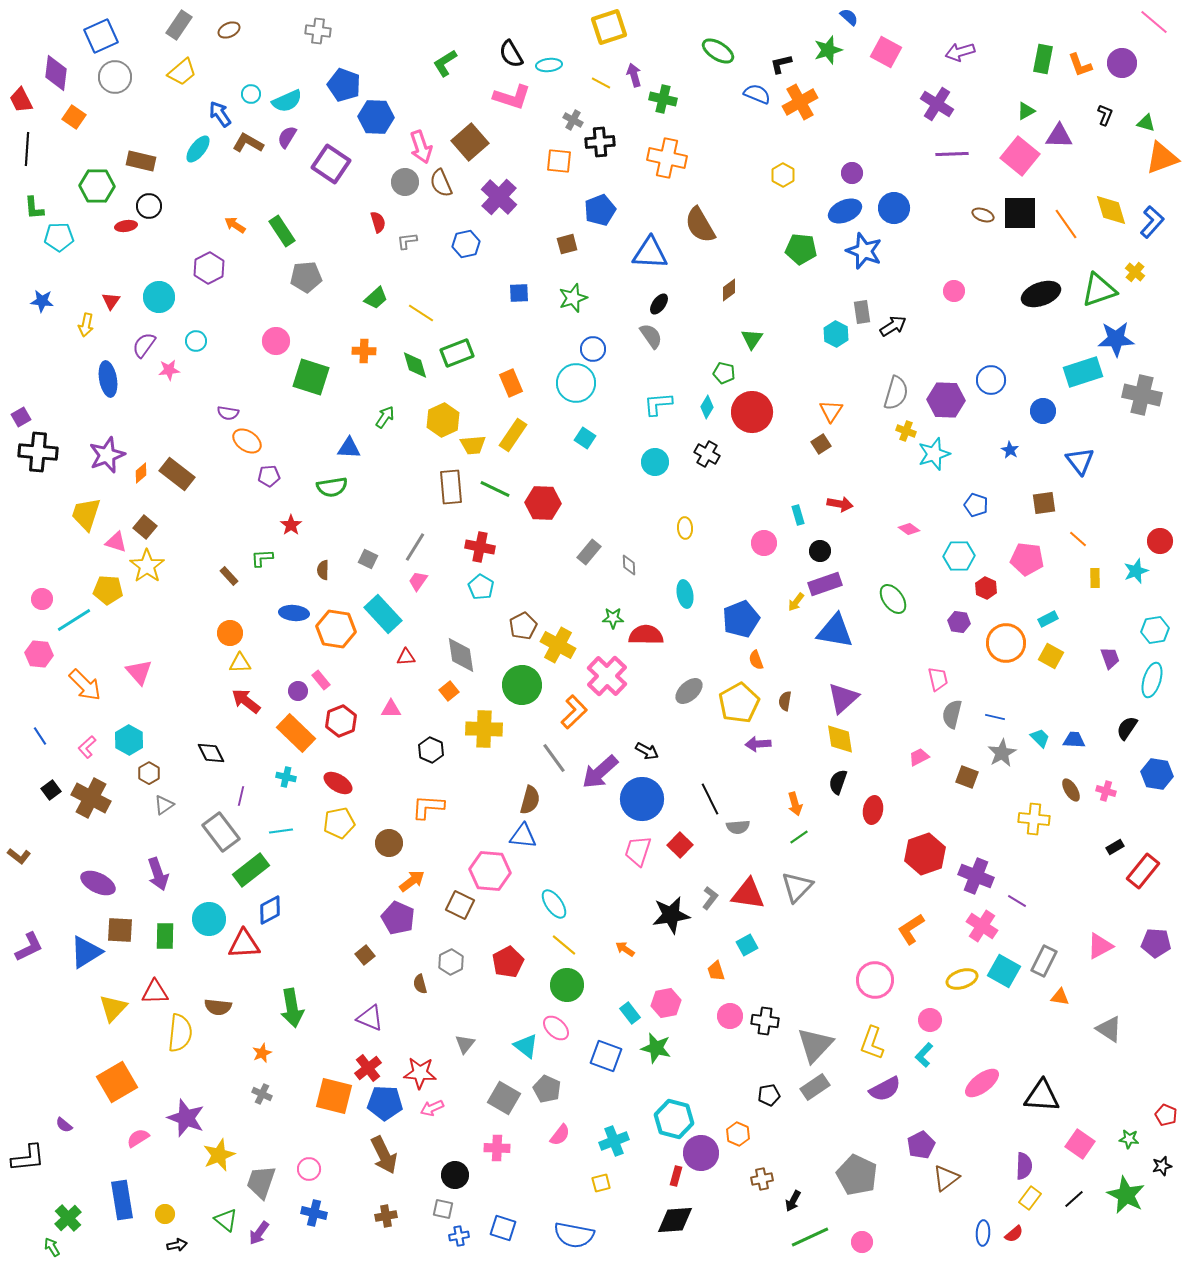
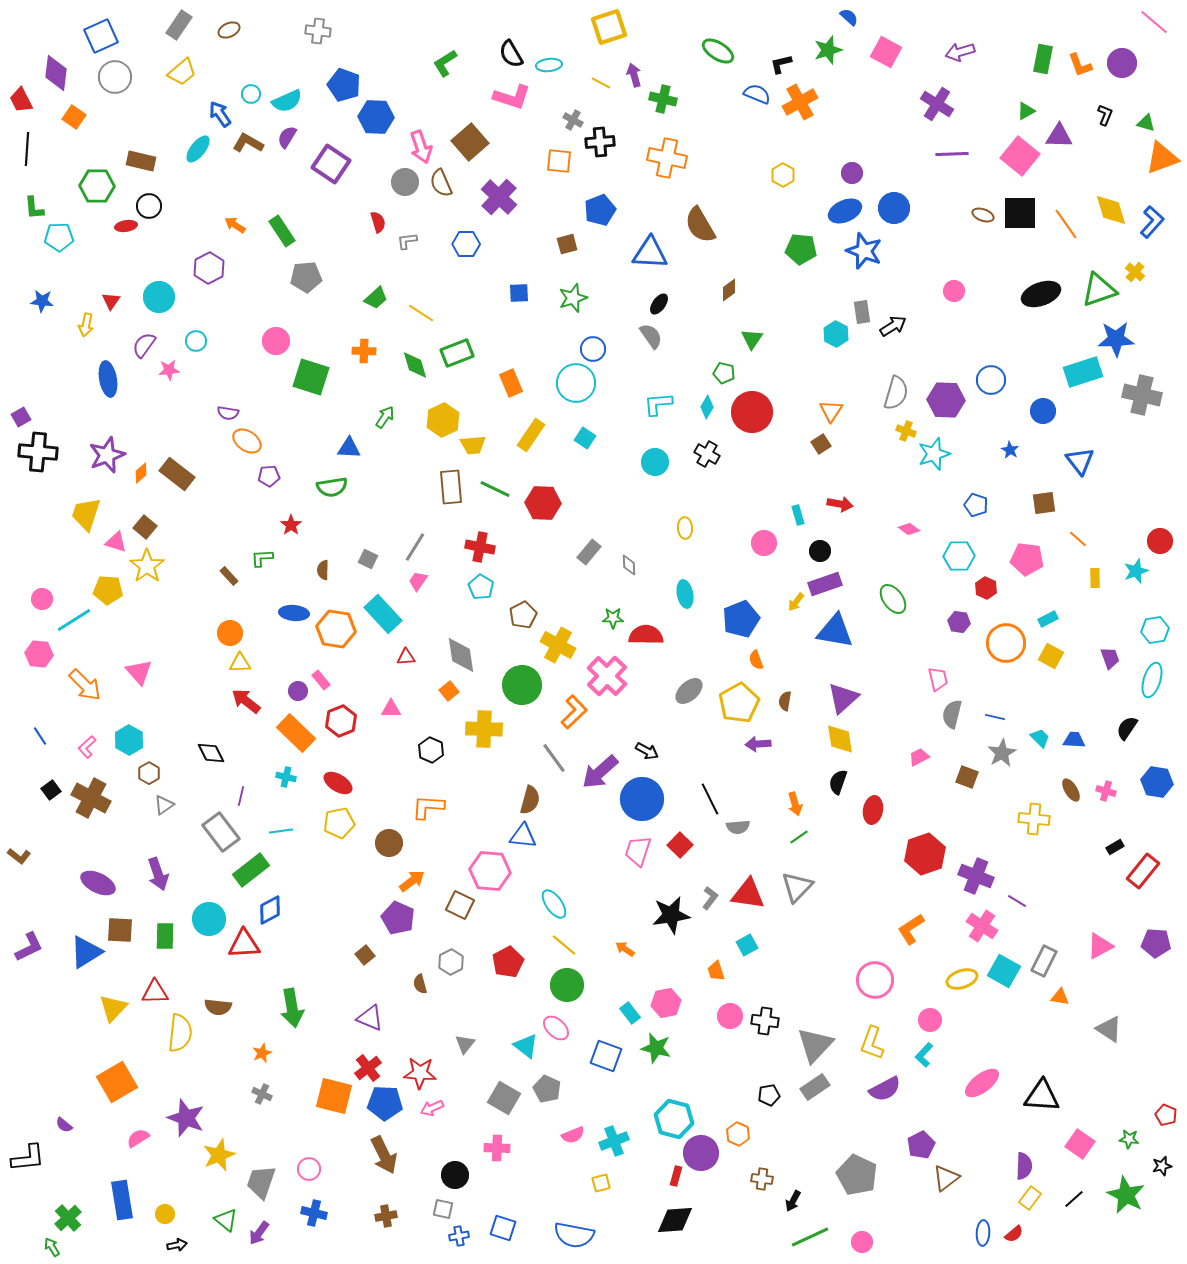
blue hexagon at (466, 244): rotated 12 degrees clockwise
yellow rectangle at (513, 435): moved 18 px right
brown pentagon at (523, 626): moved 11 px up
blue hexagon at (1157, 774): moved 8 px down
pink semicircle at (560, 1135): moved 13 px right; rotated 30 degrees clockwise
brown cross at (762, 1179): rotated 20 degrees clockwise
